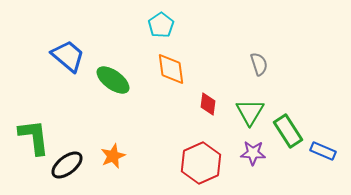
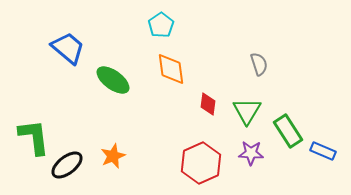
blue trapezoid: moved 8 px up
green triangle: moved 3 px left, 1 px up
purple star: moved 2 px left
